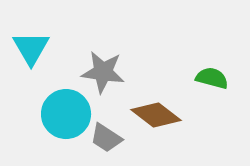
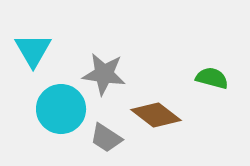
cyan triangle: moved 2 px right, 2 px down
gray star: moved 1 px right, 2 px down
cyan circle: moved 5 px left, 5 px up
